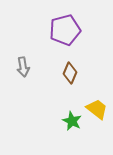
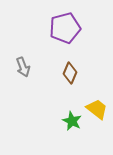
purple pentagon: moved 2 px up
gray arrow: rotated 12 degrees counterclockwise
